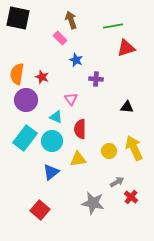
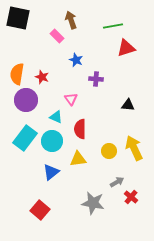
pink rectangle: moved 3 px left, 2 px up
black triangle: moved 1 px right, 2 px up
